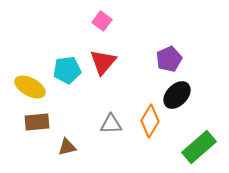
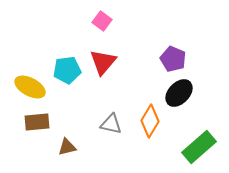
purple pentagon: moved 4 px right; rotated 25 degrees counterclockwise
black ellipse: moved 2 px right, 2 px up
gray triangle: rotated 15 degrees clockwise
